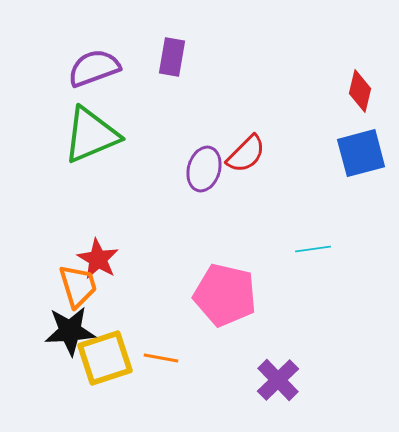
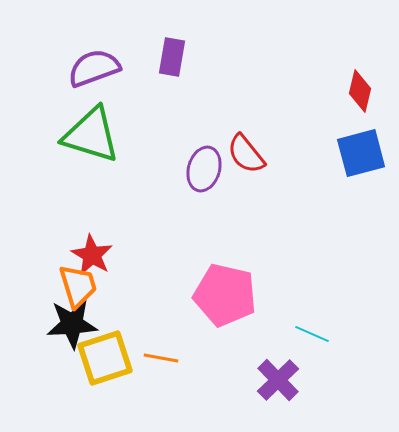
green triangle: rotated 40 degrees clockwise
red semicircle: rotated 96 degrees clockwise
cyan line: moved 1 px left, 85 px down; rotated 32 degrees clockwise
red star: moved 6 px left, 4 px up
black star: moved 2 px right, 7 px up
